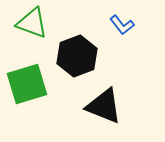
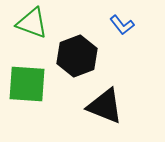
green square: rotated 21 degrees clockwise
black triangle: moved 1 px right
